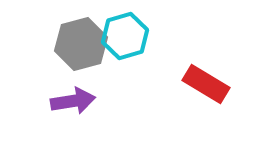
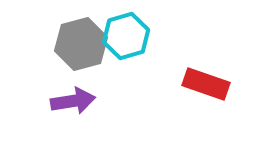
cyan hexagon: moved 1 px right
red rectangle: rotated 12 degrees counterclockwise
